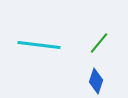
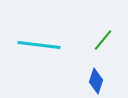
green line: moved 4 px right, 3 px up
